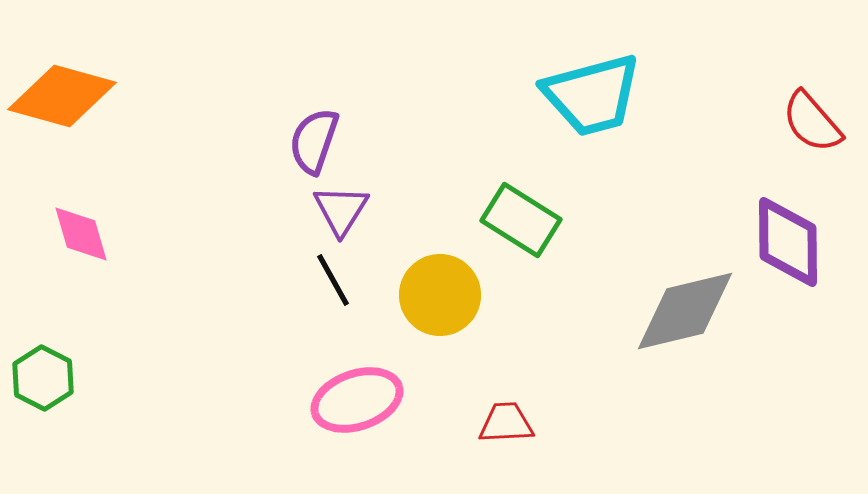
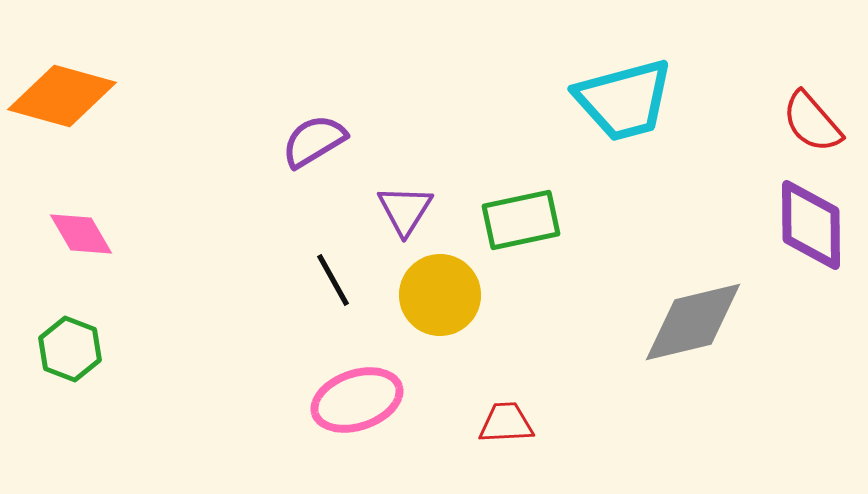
cyan trapezoid: moved 32 px right, 5 px down
purple semicircle: rotated 40 degrees clockwise
purple triangle: moved 64 px right
green rectangle: rotated 44 degrees counterclockwise
pink diamond: rotated 14 degrees counterclockwise
purple diamond: moved 23 px right, 17 px up
gray diamond: moved 8 px right, 11 px down
green hexagon: moved 27 px right, 29 px up; rotated 6 degrees counterclockwise
